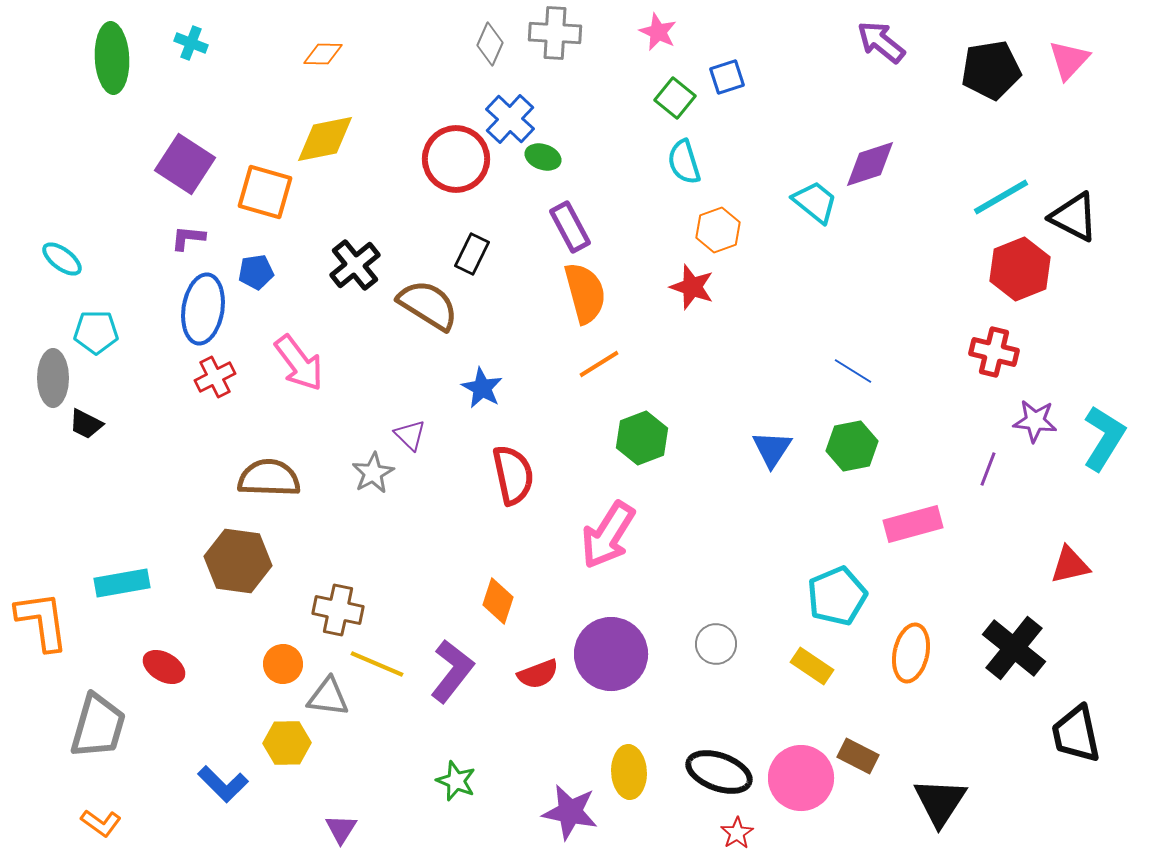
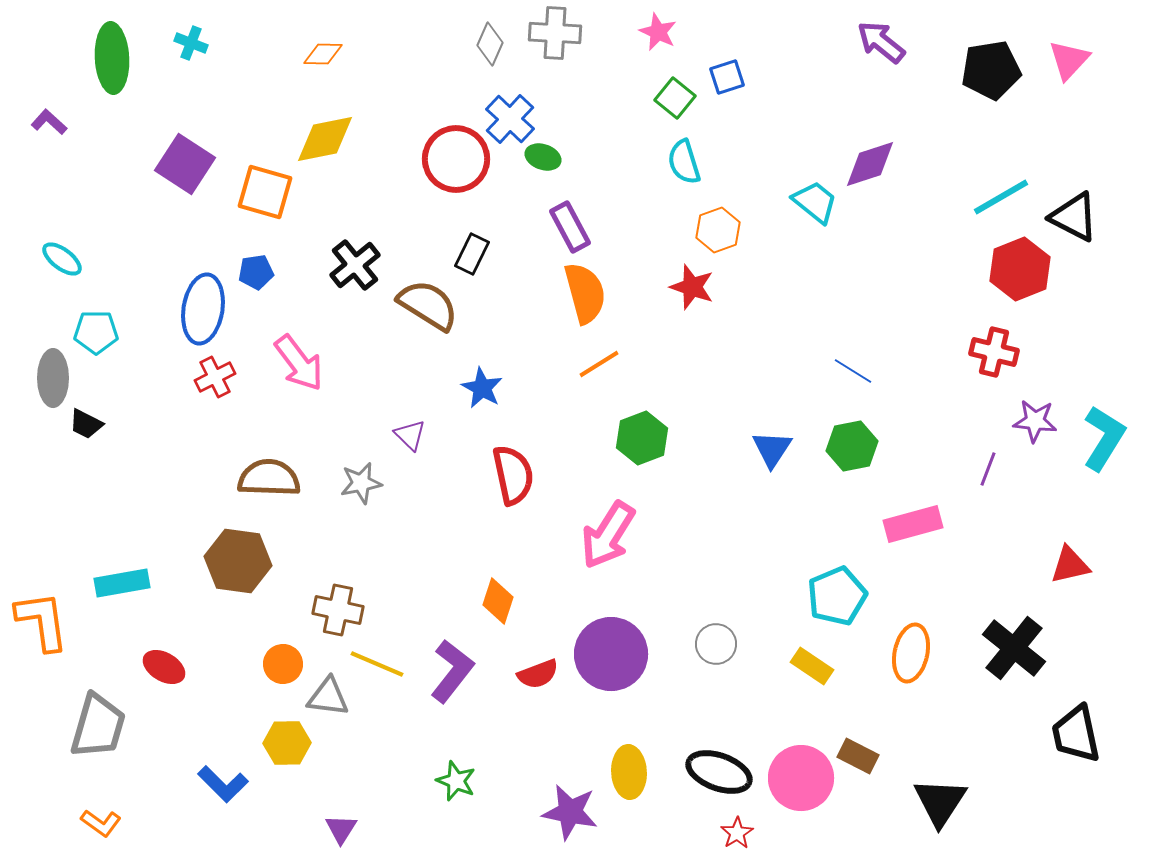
purple L-shape at (188, 238): moved 139 px left, 116 px up; rotated 36 degrees clockwise
gray star at (373, 473): moved 12 px left, 10 px down; rotated 18 degrees clockwise
